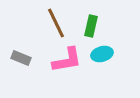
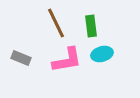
green rectangle: rotated 20 degrees counterclockwise
